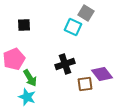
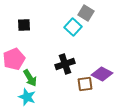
cyan square: rotated 18 degrees clockwise
purple diamond: rotated 25 degrees counterclockwise
